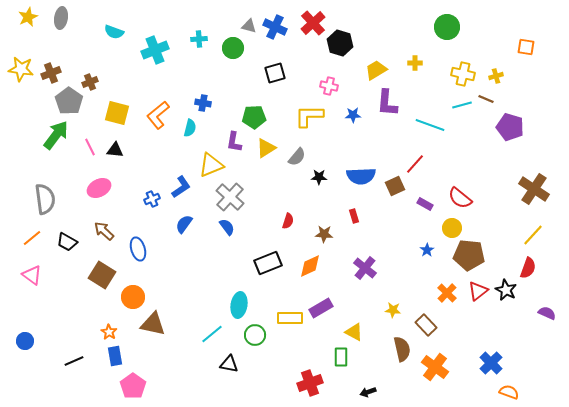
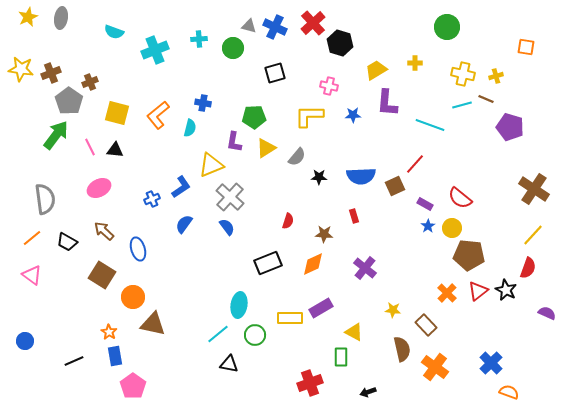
blue star at (427, 250): moved 1 px right, 24 px up
orange diamond at (310, 266): moved 3 px right, 2 px up
cyan line at (212, 334): moved 6 px right
